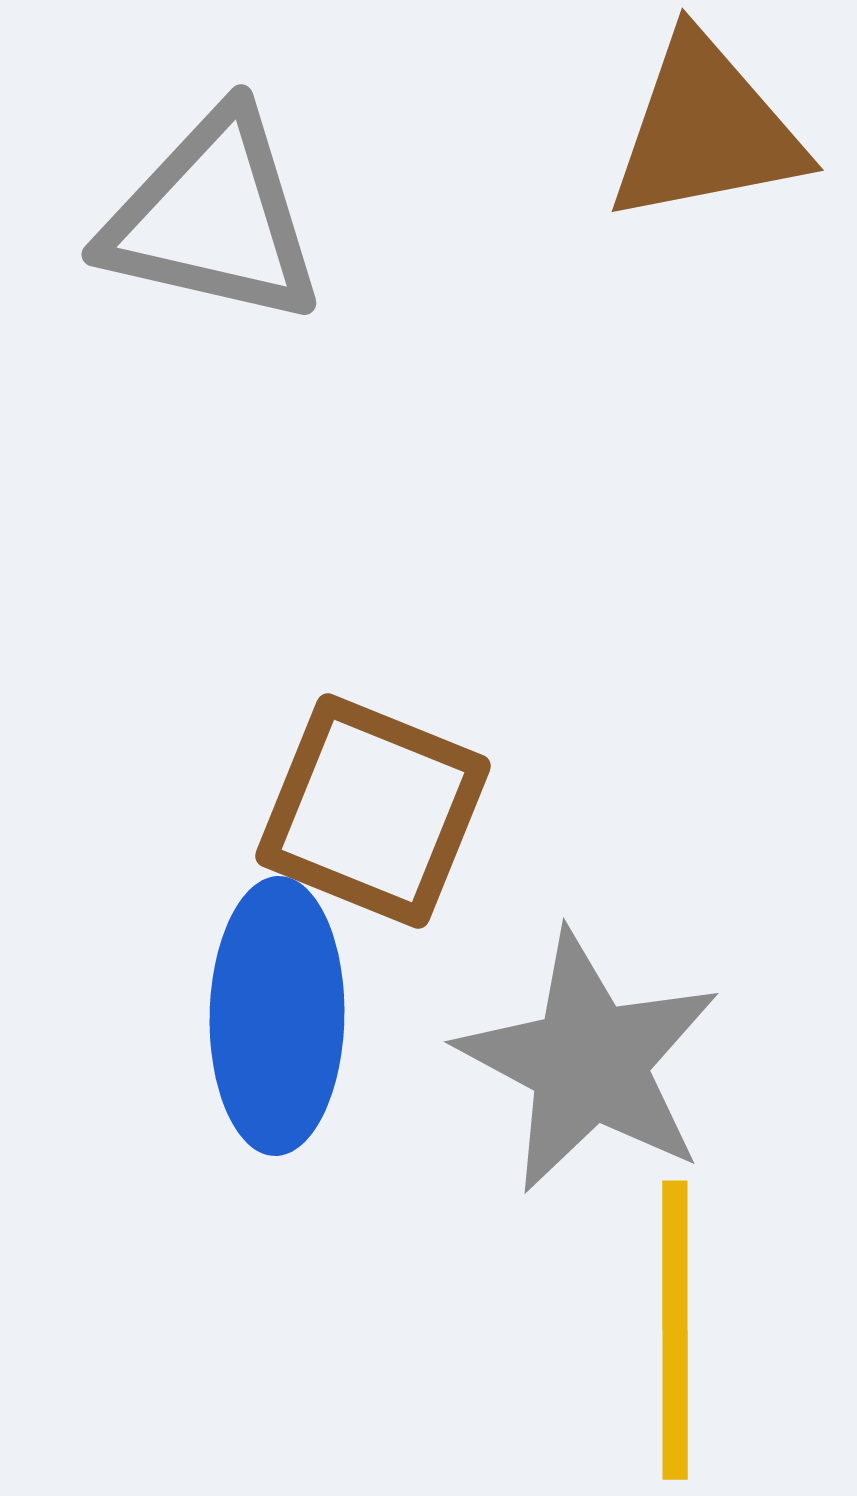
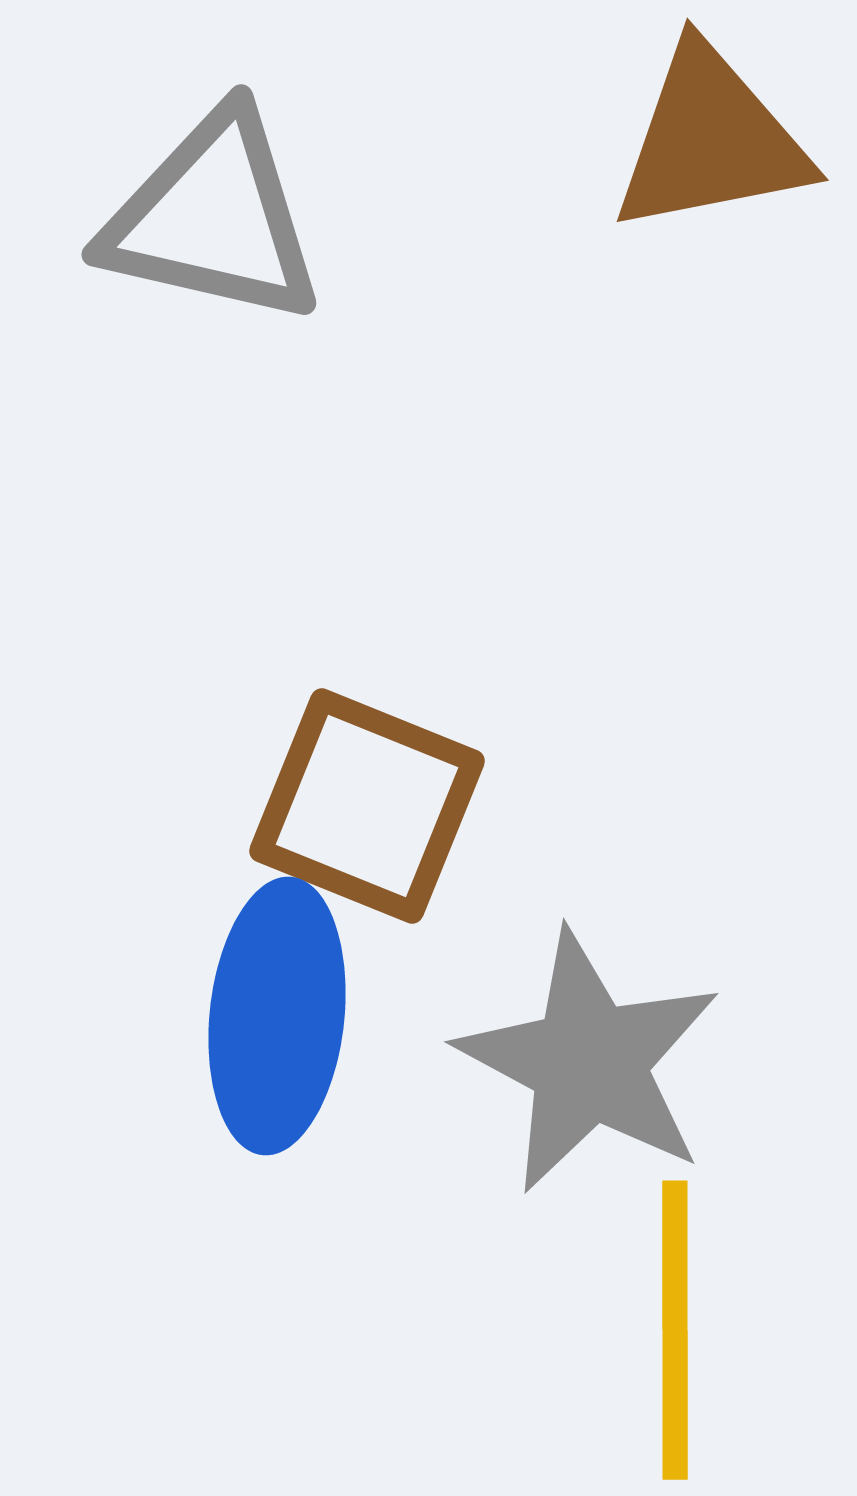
brown triangle: moved 5 px right, 10 px down
brown square: moved 6 px left, 5 px up
blue ellipse: rotated 5 degrees clockwise
